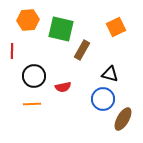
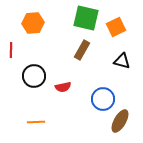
orange hexagon: moved 5 px right, 3 px down
green square: moved 25 px right, 11 px up
red line: moved 1 px left, 1 px up
black triangle: moved 12 px right, 13 px up
orange line: moved 4 px right, 18 px down
brown ellipse: moved 3 px left, 2 px down
